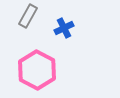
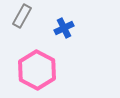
gray rectangle: moved 6 px left
